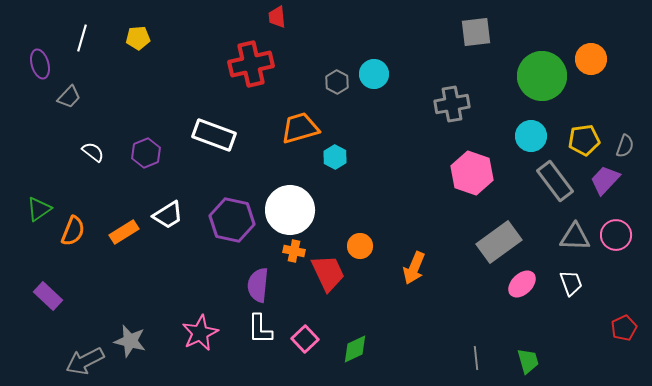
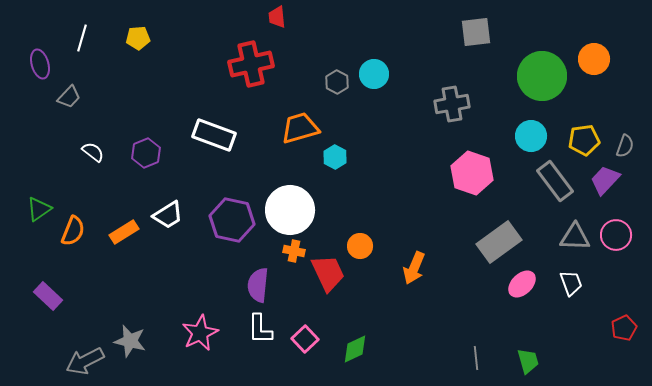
orange circle at (591, 59): moved 3 px right
